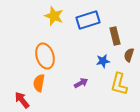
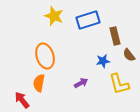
brown semicircle: rotated 56 degrees counterclockwise
yellow L-shape: rotated 30 degrees counterclockwise
